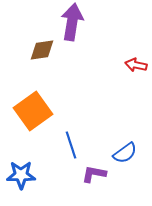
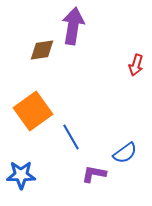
purple arrow: moved 1 px right, 4 px down
red arrow: rotated 85 degrees counterclockwise
blue line: moved 8 px up; rotated 12 degrees counterclockwise
